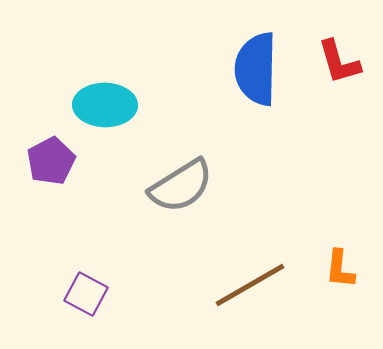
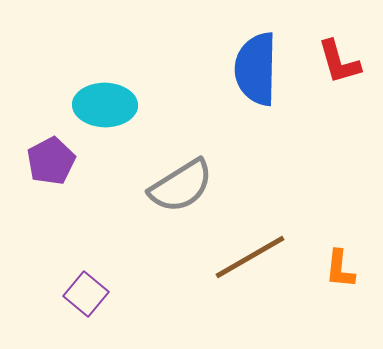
brown line: moved 28 px up
purple square: rotated 12 degrees clockwise
